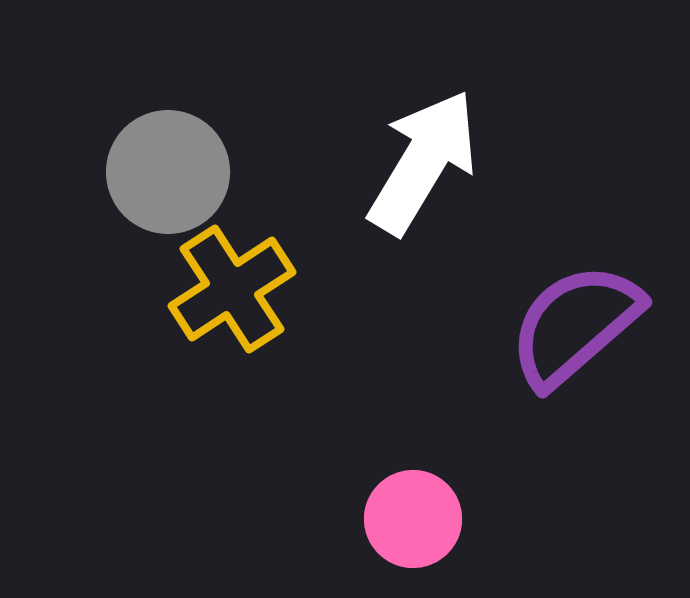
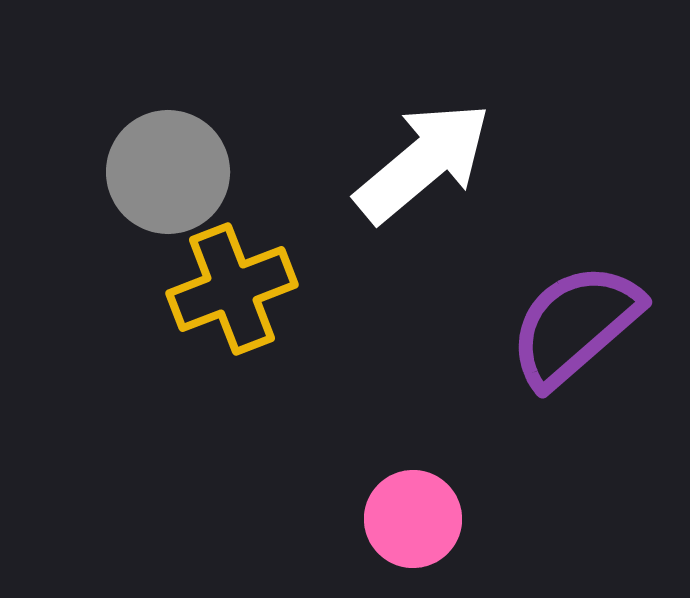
white arrow: rotated 19 degrees clockwise
yellow cross: rotated 12 degrees clockwise
